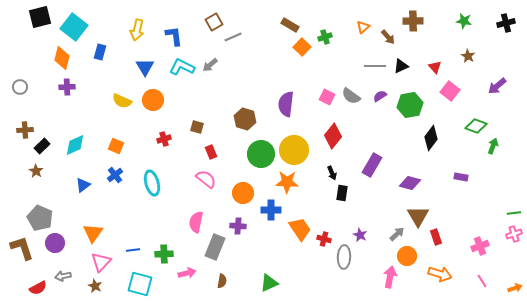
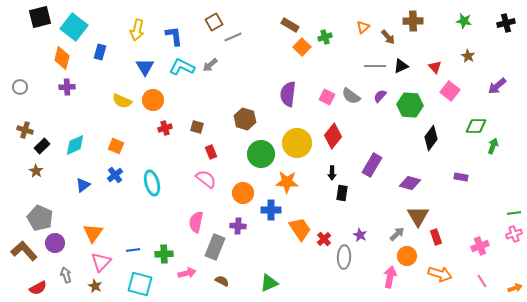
purple semicircle at (380, 96): rotated 16 degrees counterclockwise
purple semicircle at (286, 104): moved 2 px right, 10 px up
green hexagon at (410, 105): rotated 15 degrees clockwise
green diamond at (476, 126): rotated 20 degrees counterclockwise
brown cross at (25, 130): rotated 21 degrees clockwise
red cross at (164, 139): moved 1 px right, 11 px up
yellow circle at (294, 150): moved 3 px right, 7 px up
black arrow at (332, 173): rotated 24 degrees clockwise
red cross at (324, 239): rotated 32 degrees clockwise
brown L-shape at (22, 248): moved 2 px right, 3 px down; rotated 24 degrees counterclockwise
gray arrow at (63, 276): moved 3 px right, 1 px up; rotated 84 degrees clockwise
brown semicircle at (222, 281): rotated 72 degrees counterclockwise
